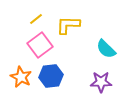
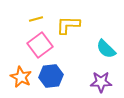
yellow line: rotated 24 degrees clockwise
